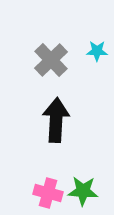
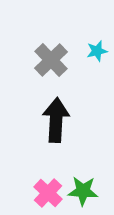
cyan star: rotated 15 degrees counterclockwise
pink cross: rotated 28 degrees clockwise
